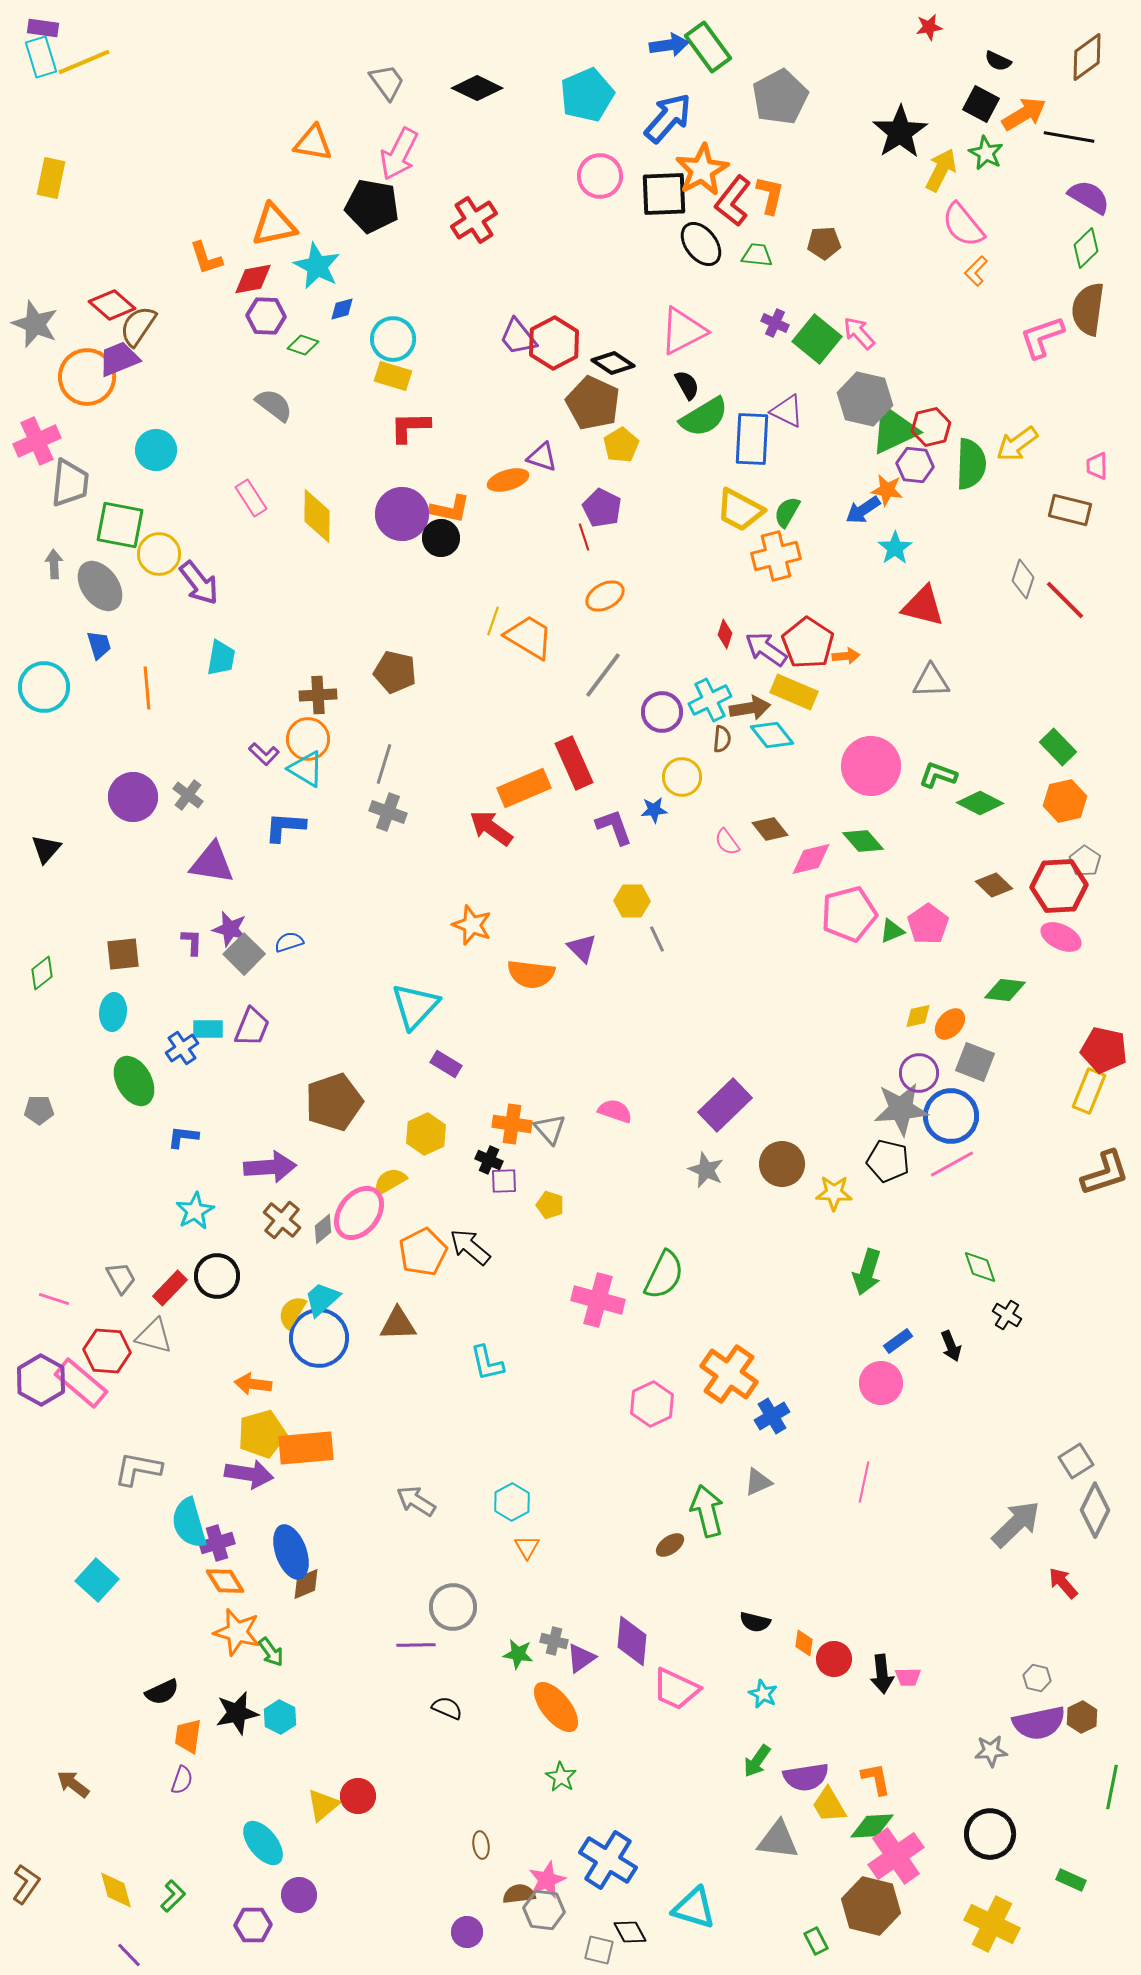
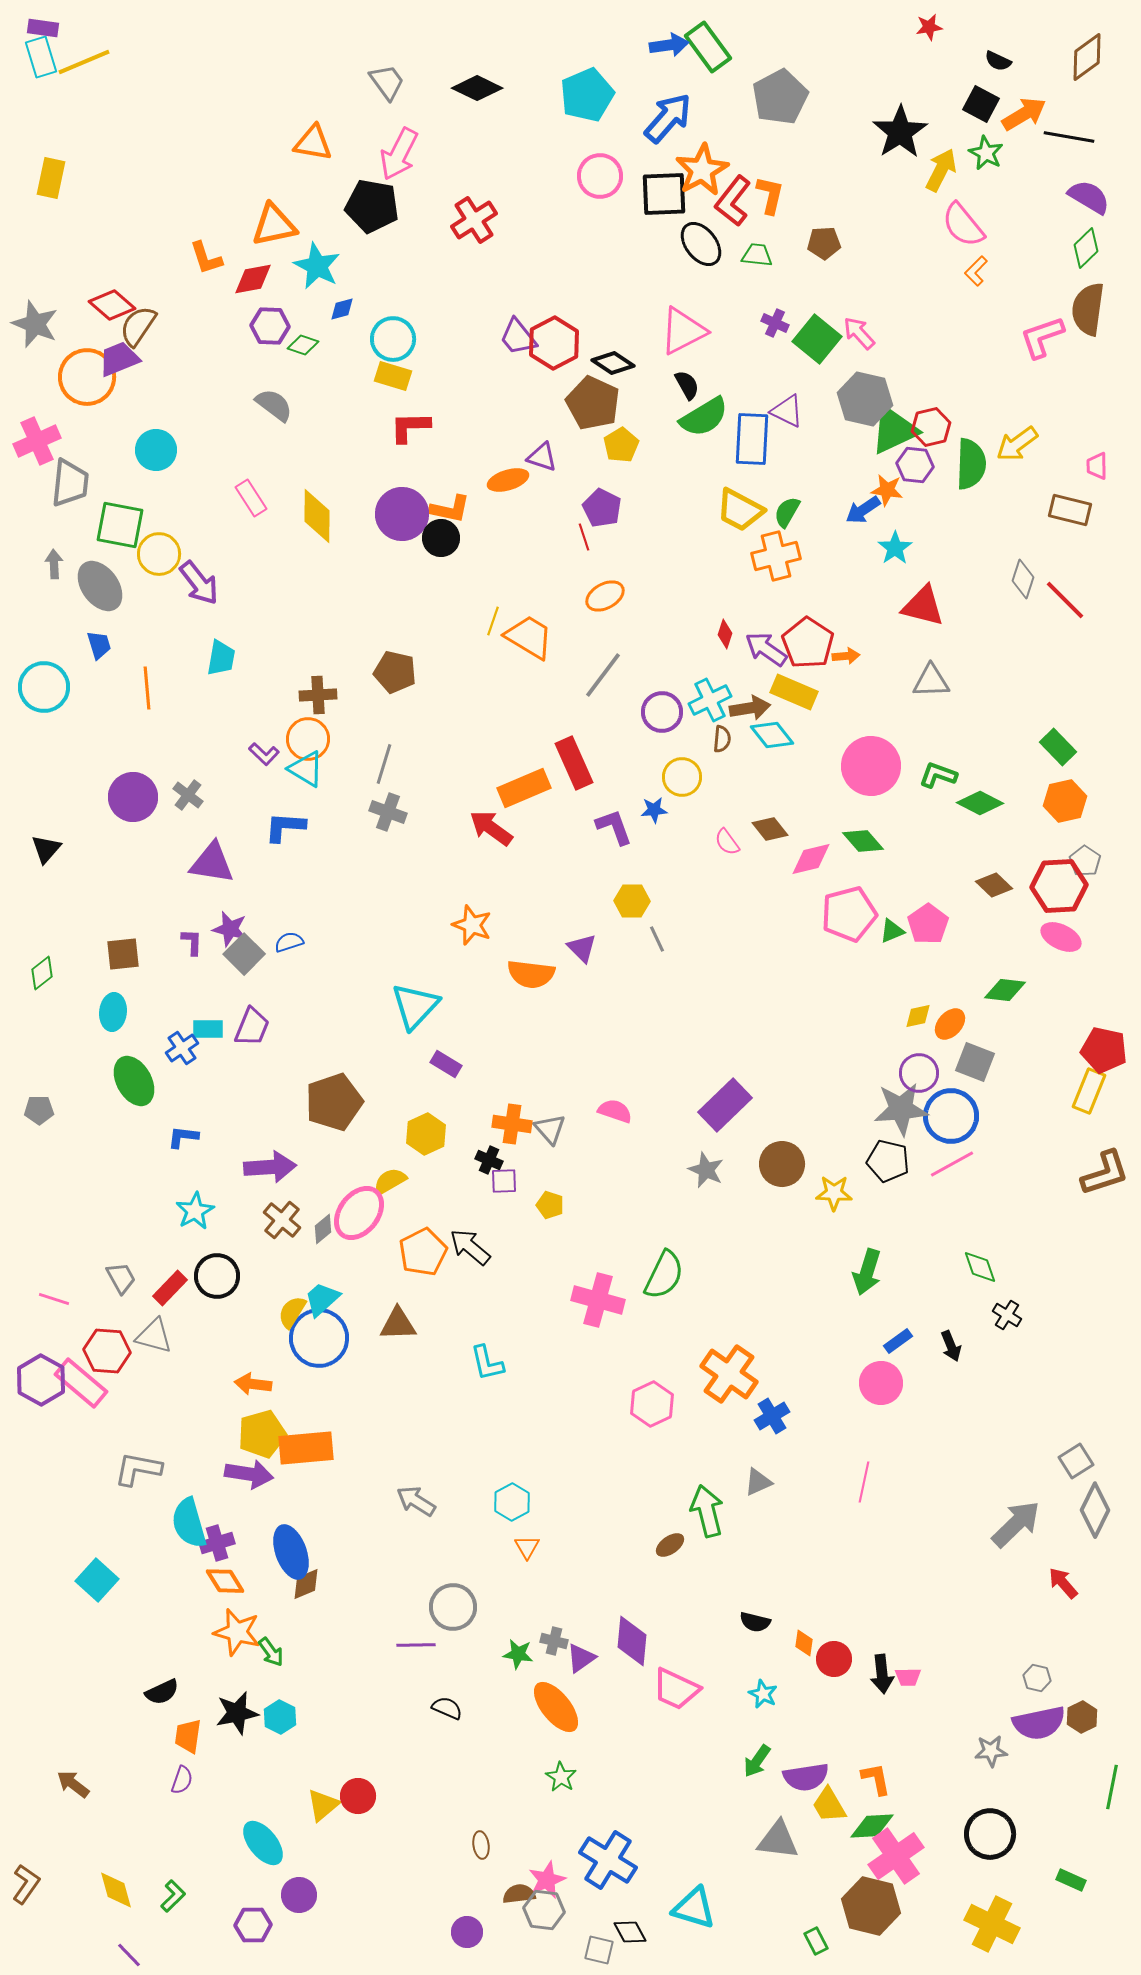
purple hexagon at (266, 316): moved 4 px right, 10 px down
